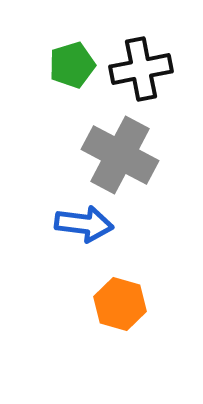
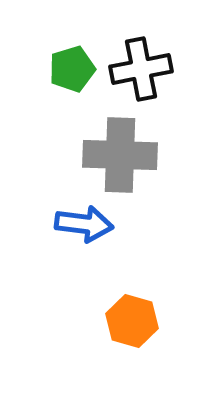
green pentagon: moved 4 px down
gray cross: rotated 26 degrees counterclockwise
orange hexagon: moved 12 px right, 17 px down
